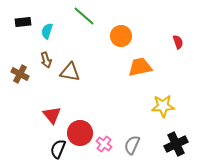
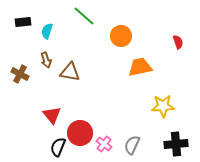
black cross: rotated 20 degrees clockwise
black semicircle: moved 2 px up
